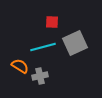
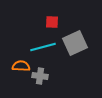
orange semicircle: moved 1 px right; rotated 30 degrees counterclockwise
gray cross: rotated 21 degrees clockwise
